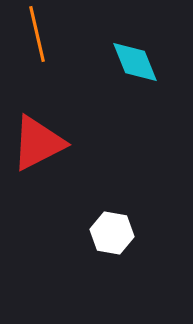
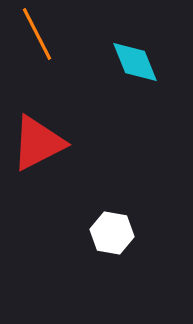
orange line: rotated 14 degrees counterclockwise
